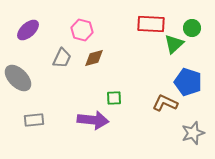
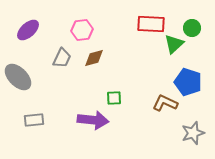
pink hexagon: rotated 20 degrees counterclockwise
gray ellipse: moved 1 px up
